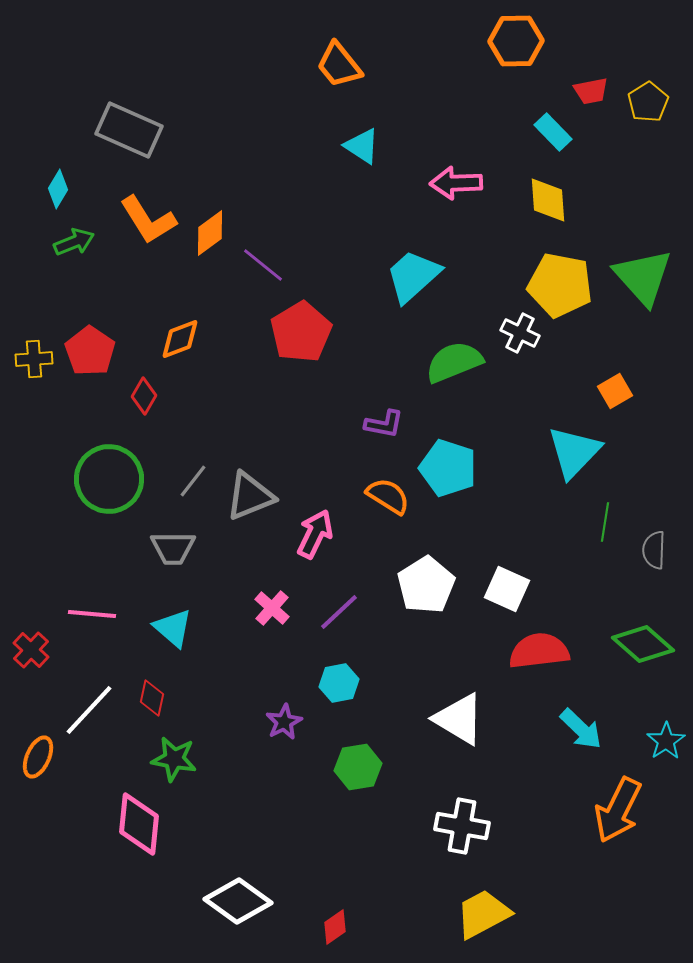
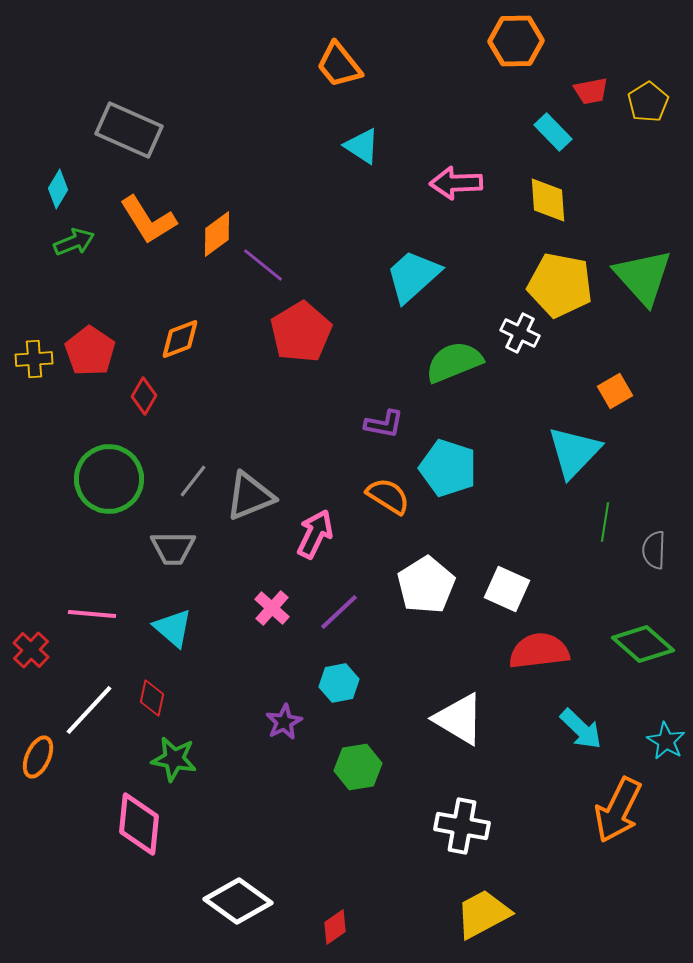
orange diamond at (210, 233): moved 7 px right, 1 px down
cyan star at (666, 741): rotated 9 degrees counterclockwise
